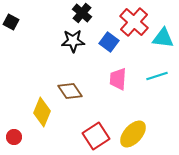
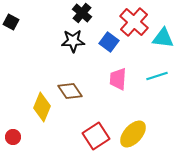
yellow diamond: moved 5 px up
red circle: moved 1 px left
